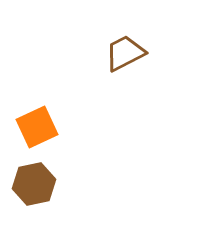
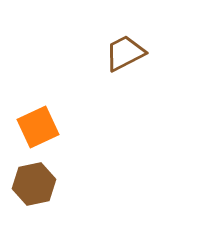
orange square: moved 1 px right
